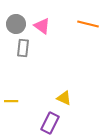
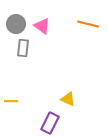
yellow triangle: moved 4 px right, 1 px down
